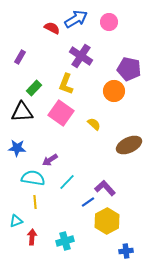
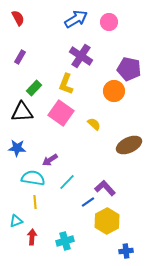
red semicircle: moved 34 px left, 10 px up; rotated 35 degrees clockwise
